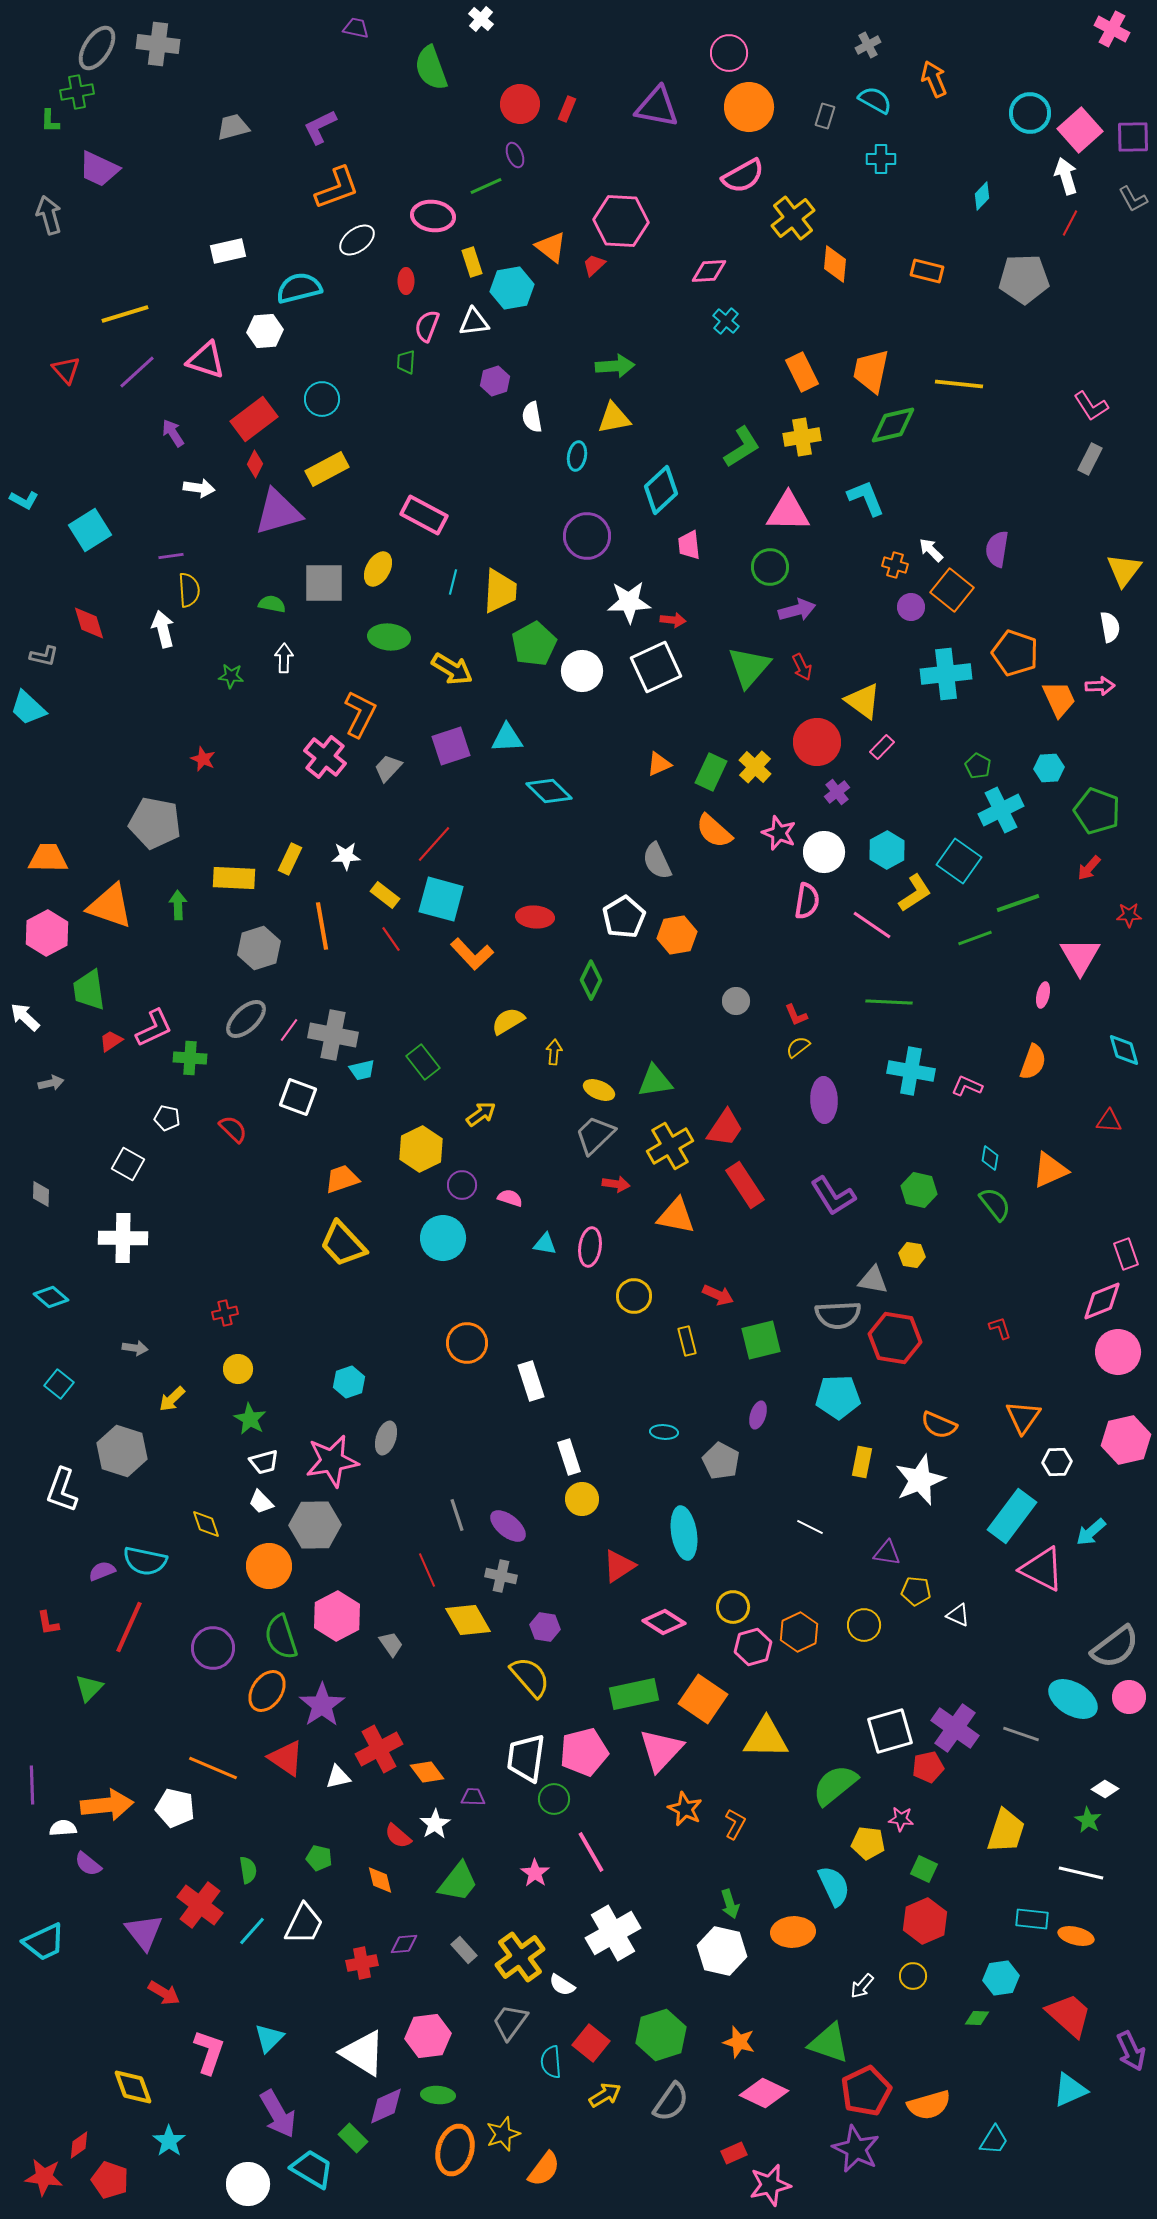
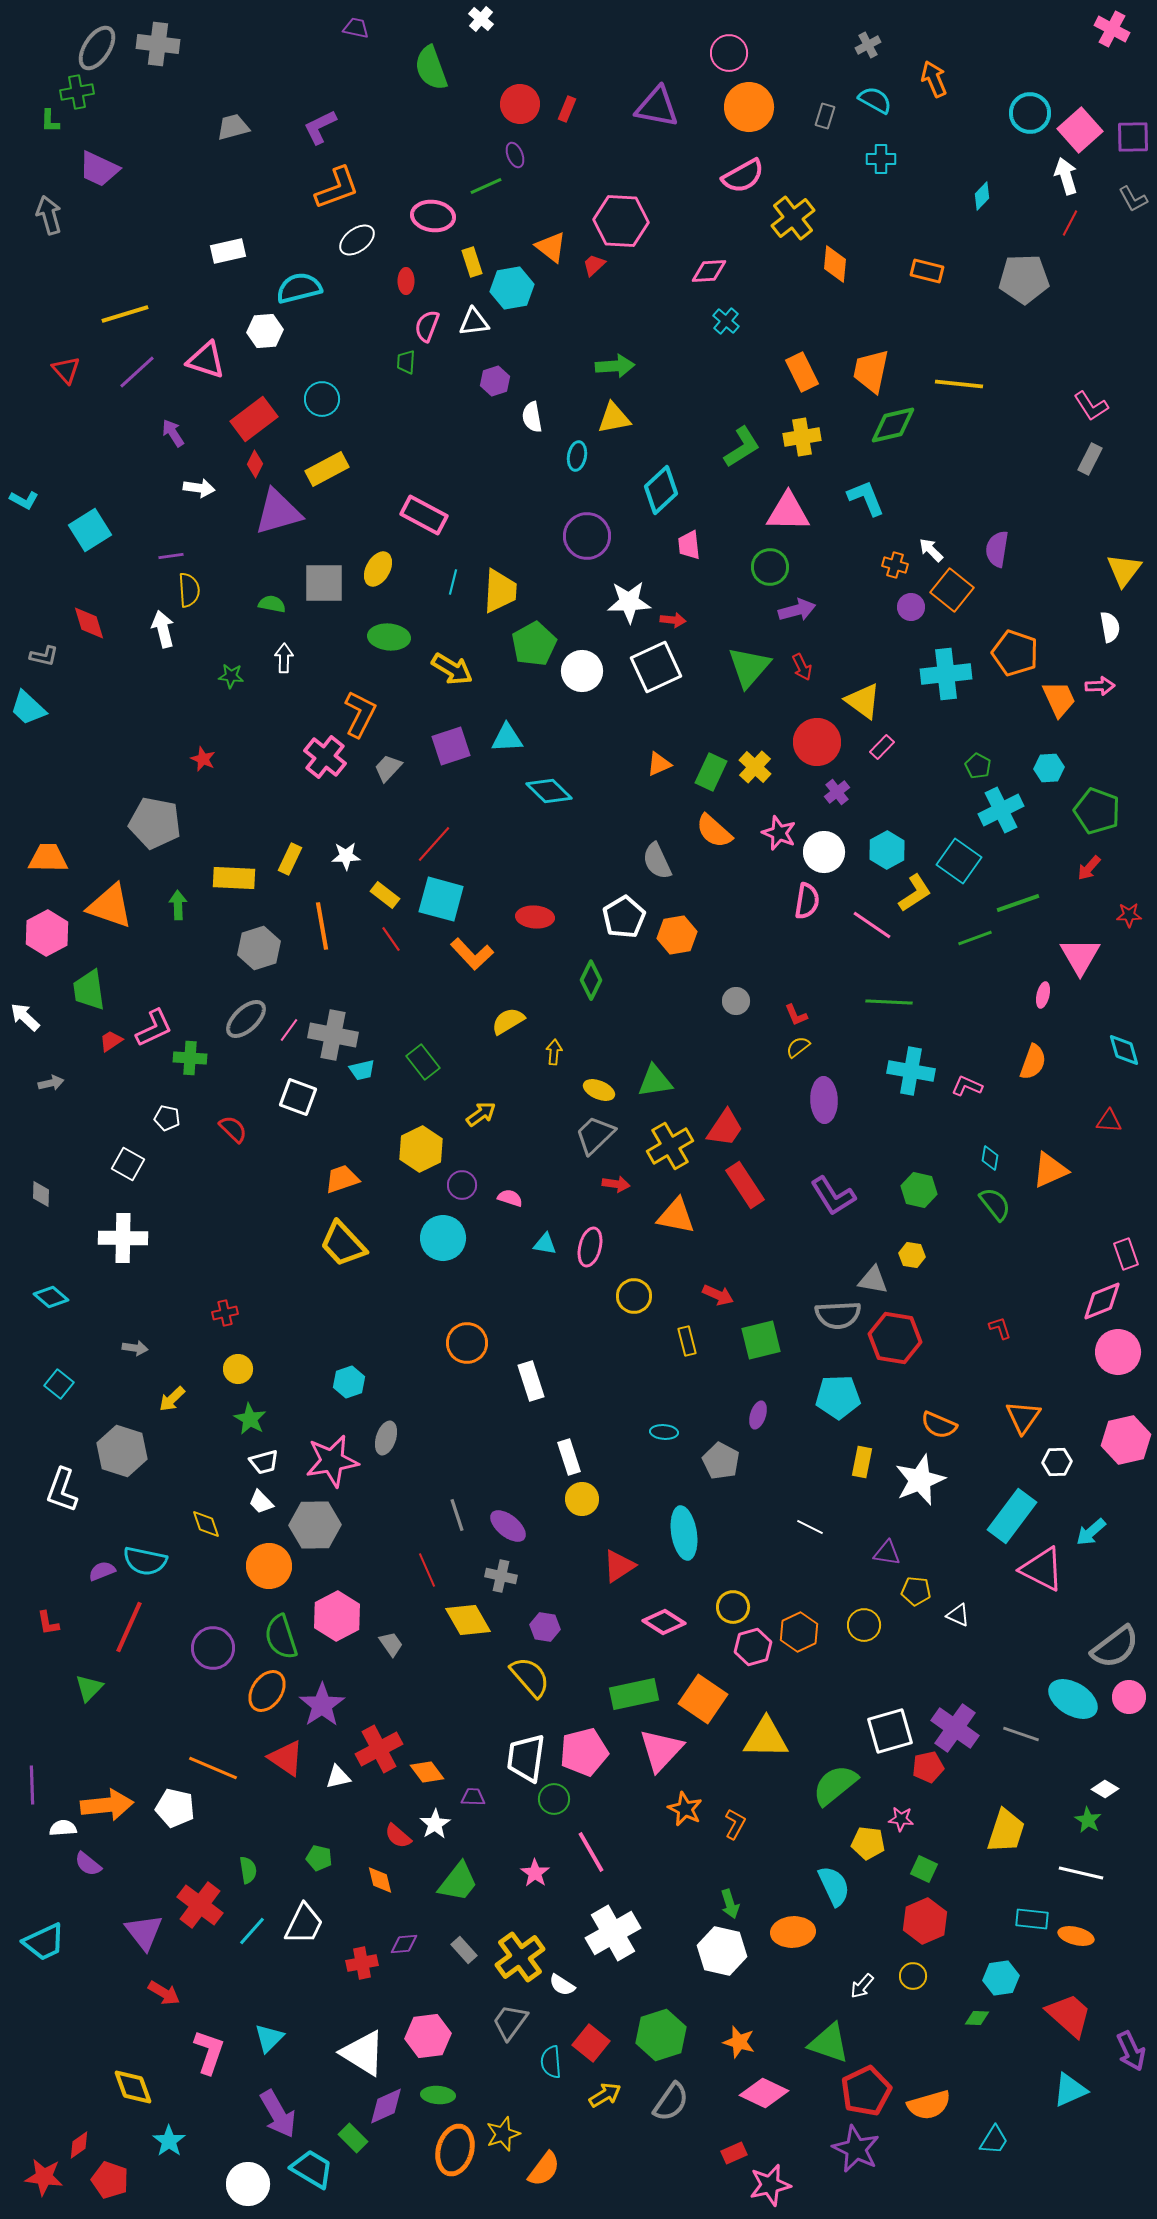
pink ellipse at (590, 1247): rotated 6 degrees clockwise
